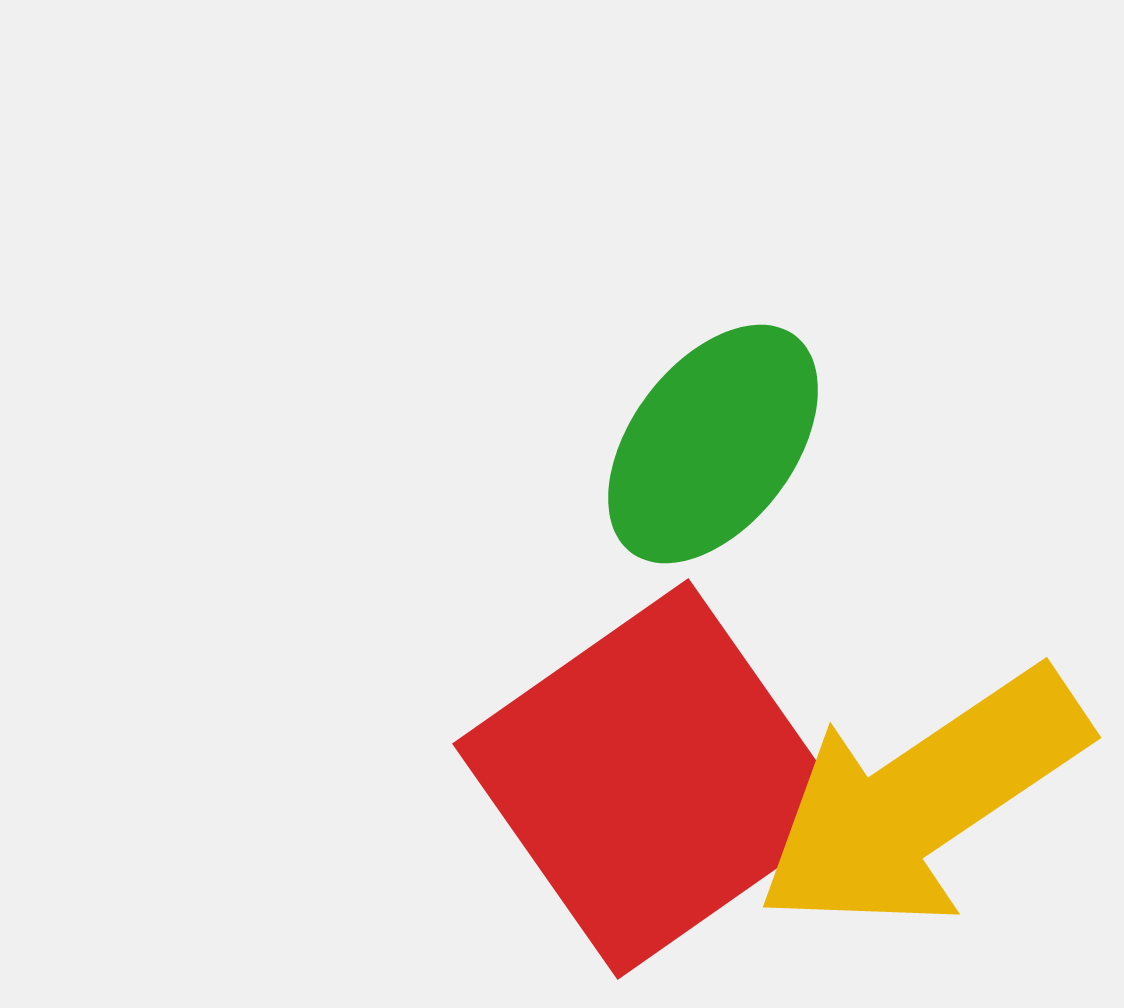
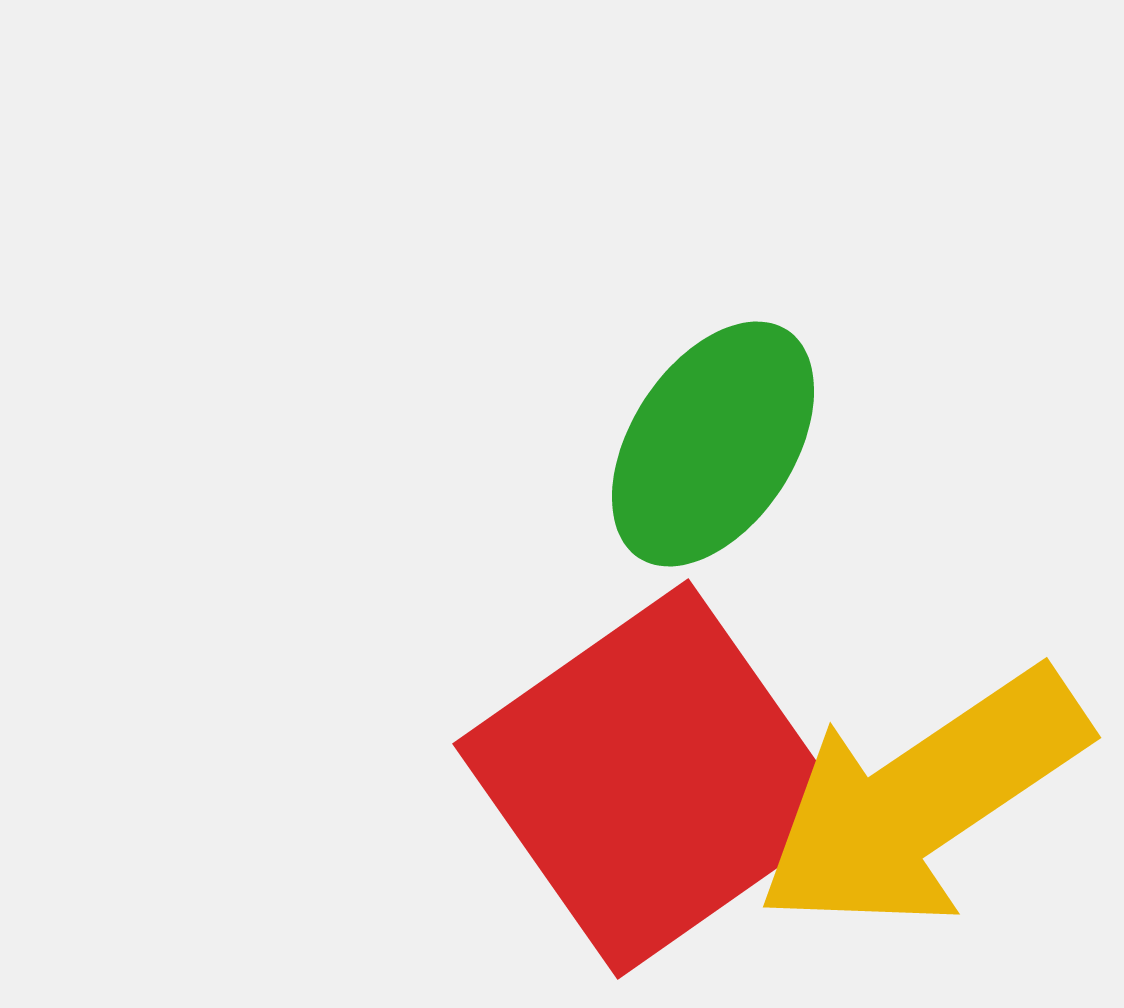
green ellipse: rotated 4 degrees counterclockwise
